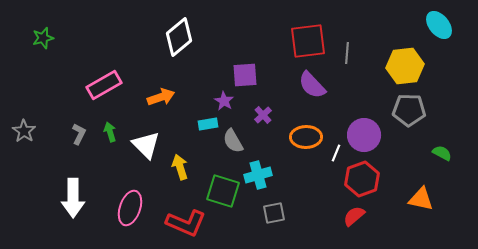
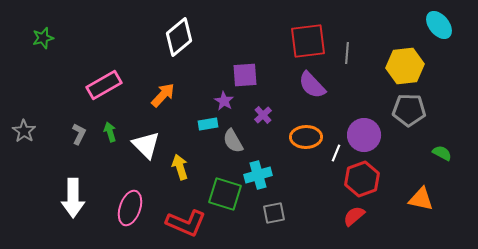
orange arrow: moved 2 px right, 2 px up; rotated 28 degrees counterclockwise
green square: moved 2 px right, 3 px down
